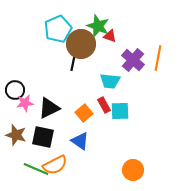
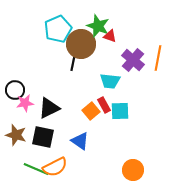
orange square: moved 7 px right, 2 px up
orange semicircle: moved 2 px down
